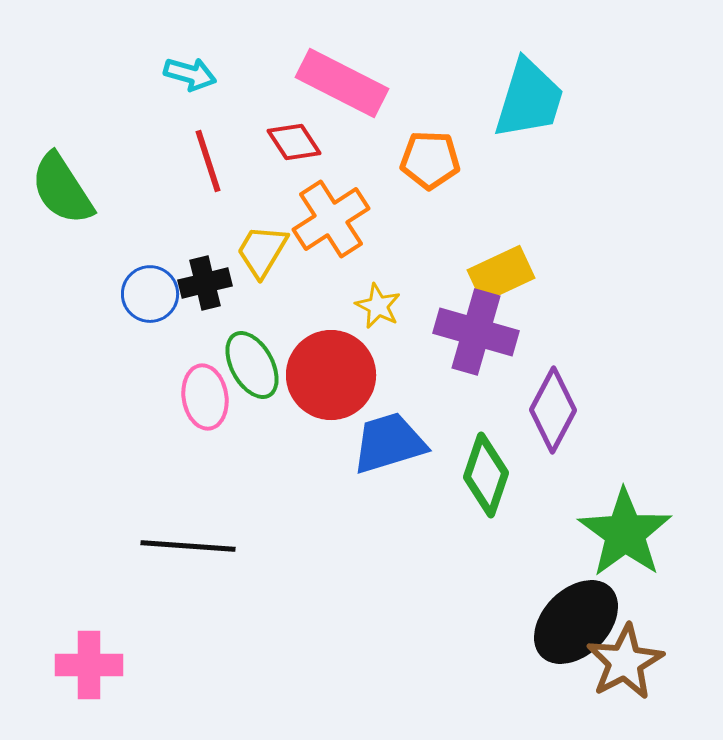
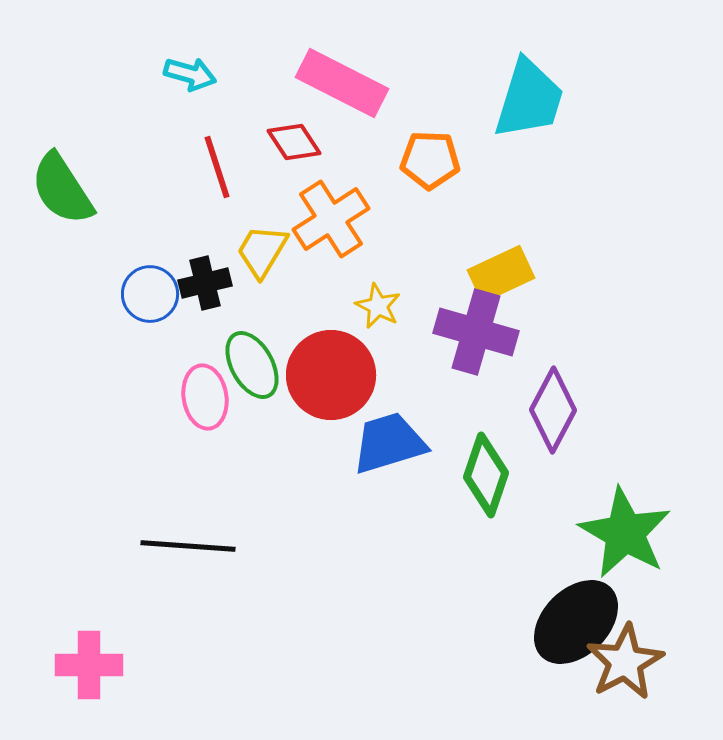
red line: moved 9 px right, 6 px down
green star: rotated 6 degrees counterclockwise
